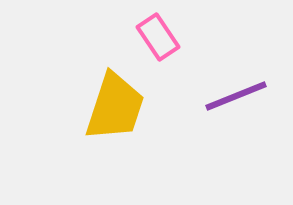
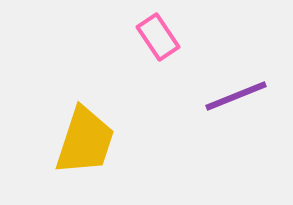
yellow trapezoid: moved 30 px left, 34 px down
